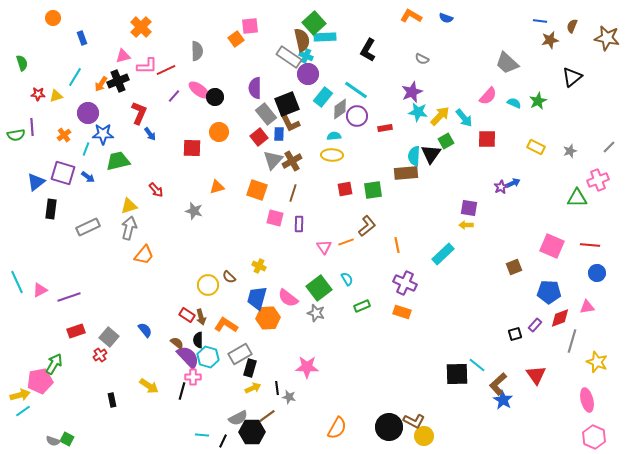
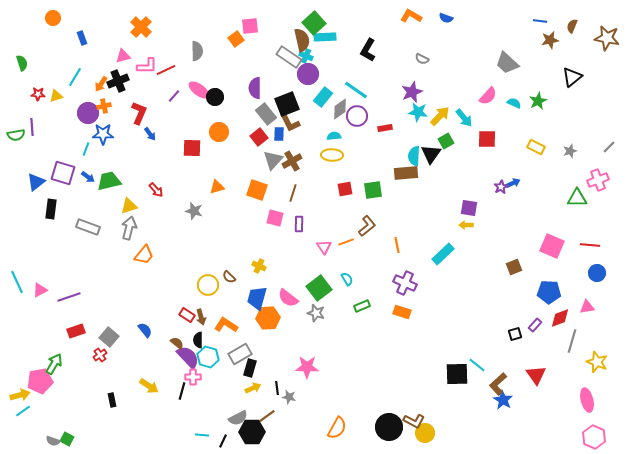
orange cross at (64, 135): moved 40 px right, 29 px up; rotated 24 degrees clockwise
green trapezoid at (118, 161): moved 9 px left, 20 px down
gray rectangle at (88, 227): rotated 45 degrees clockwise
yellow circle at (424, 436): moved 1 px right, 3 px up
